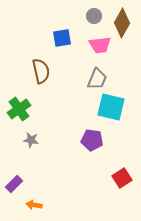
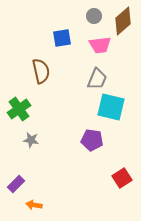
brown diamond: moved 1 px right, 2 px up; rotated 20 degrees clockwise
purple rectangle: moved 2 px right
